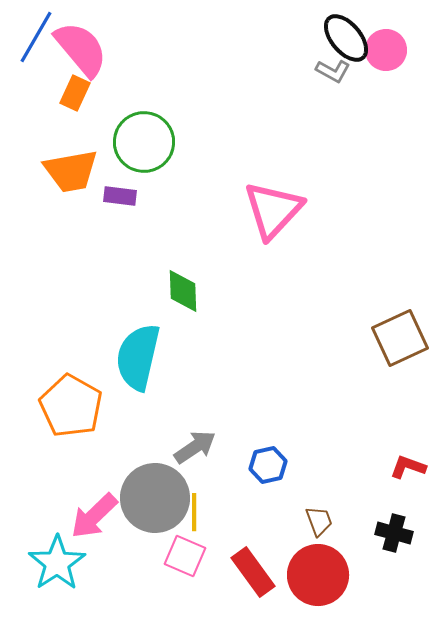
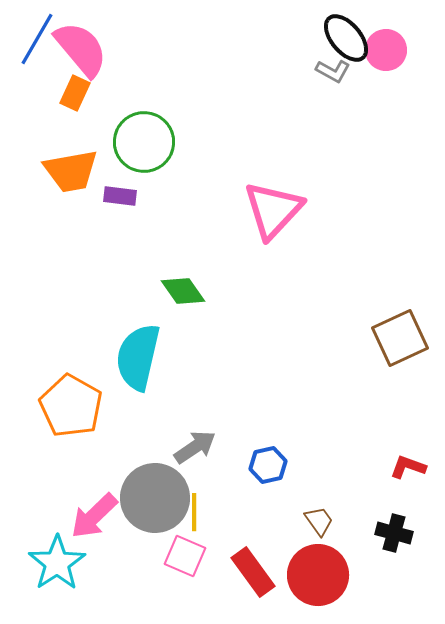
blue line: moved 1 px right, 2 px down
green diamond: rotated 33 degrees counterclockwise
brown trapezoid: rotated 16 degrees counterclockwise
